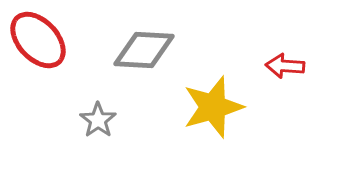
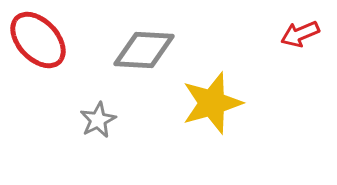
red arrow: moved 15 px right, 32 px up; rotated 27 degrees counterclockwise
yellow star: moved 1 px left, 4 px up
gray star: rotated 9 degrees clockwise
